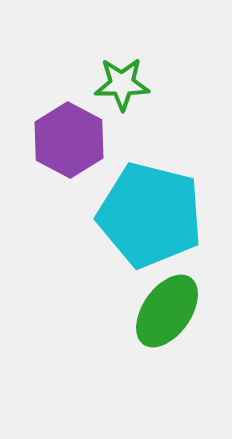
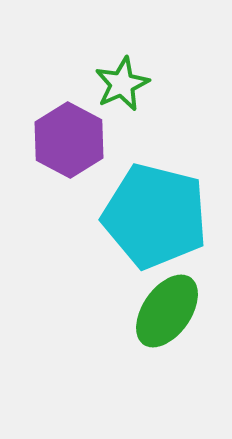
green star: rotated 24 degrees counterclockwise
cyan pentagon: moved 5 px right, 1 px down
